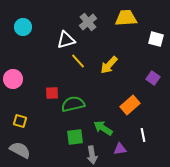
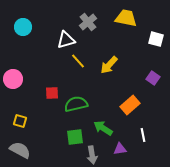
yellow trapezoid: rotated 15 degrees clockwise
green semicircle: moved 3 px right
